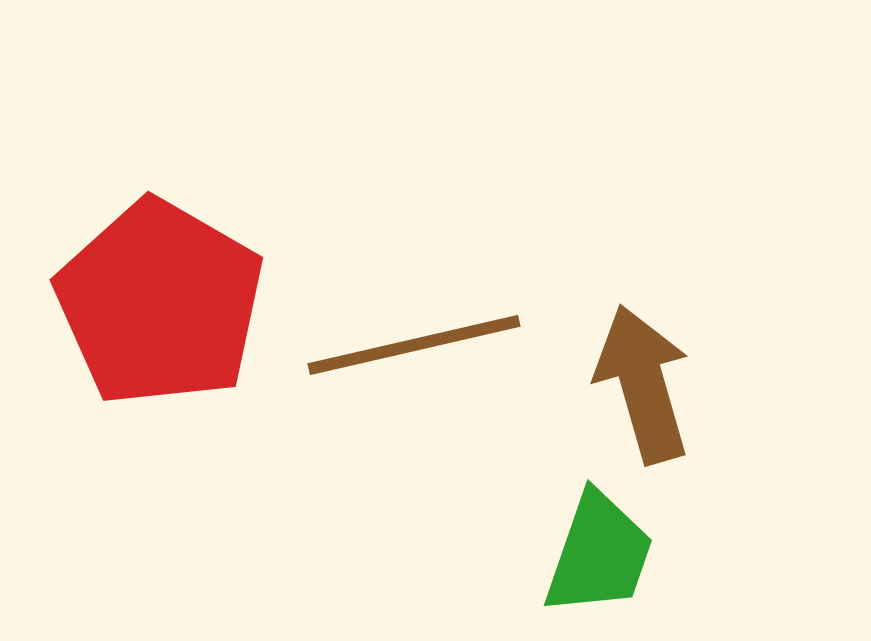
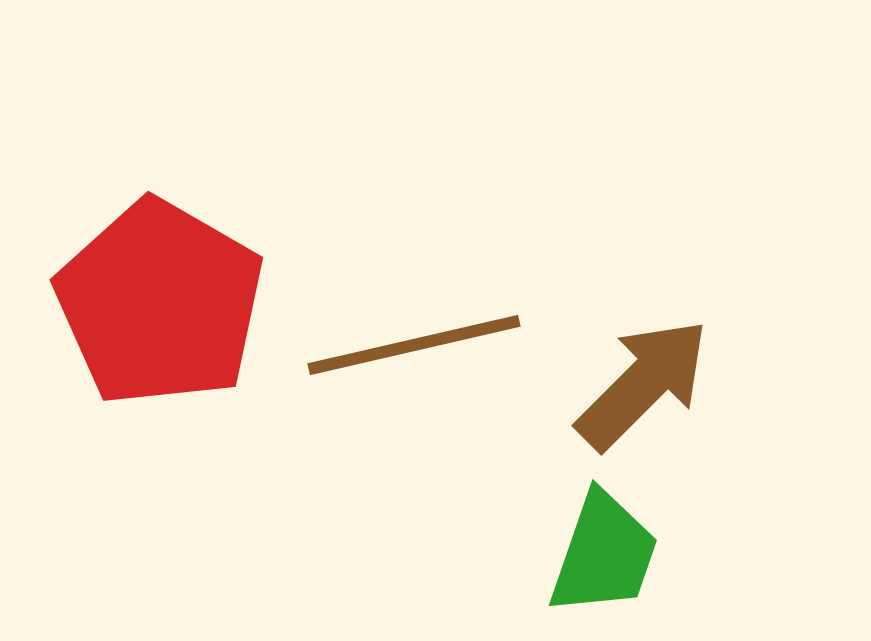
brown arrow: rotated 61 degrees clockwise
green trapezoid: moved 5 px right
